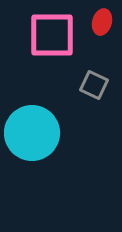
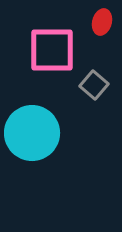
pink square: moved 15 px down
gray square: rotated 16 degrees clockwise
